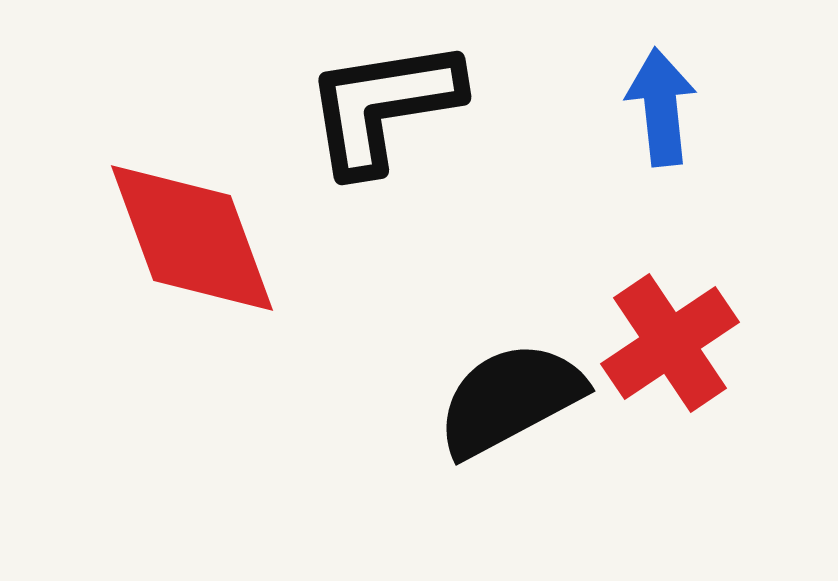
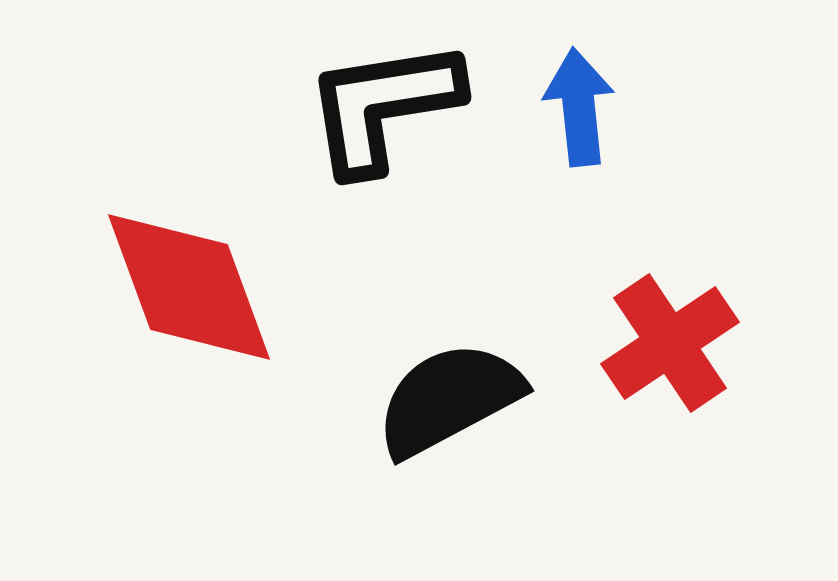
blue arrow: moved 82 px left
red diamond: moved 3 px left, 49 px down
black semicircle: moved 61 px left
